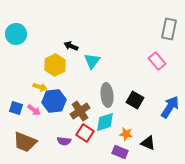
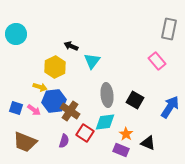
yellow hexagon: moved 2 px down
brown cross: moved 10 px left; rotated 24 degrees counterclockwise
cyan diamond: rotated 10 degrees clockwise
orange star: rotated 24 degrees clockwise
purple semicircle: rotated 80 degrees counterclockwise
purple rectangle: moved 1 px right, 2 px up
